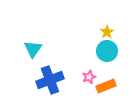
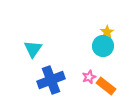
cyan circle: moved 4 px left, 5 px up
blue cross: moved 1 px right
orange rectangle: rotated 60 degrees clockwise
